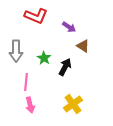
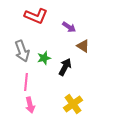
gray arrow: moved 6 px right; rotated 20 degrees counterclockwise
green star: rotated 24 degrees clockwise
